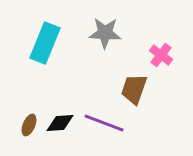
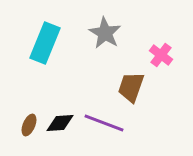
gray star: rotated 28 degrees clockwise
brown trapezoid: moved 3 px left, 2 px up
